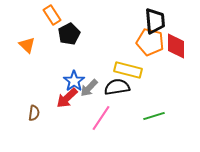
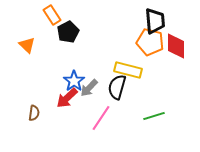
black pentagon: moved 1 px left, 2 px up
black semicircle: rotated 65 degrees counterclockwise
